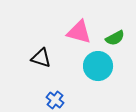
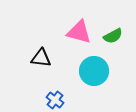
green semicircle: moved 2 px left, 2 px up
black triangle: rotated 10 degrees counterclockwise
cyan circle: moved 4 px left, 5 px down
